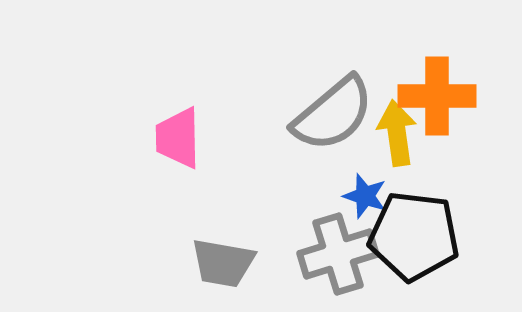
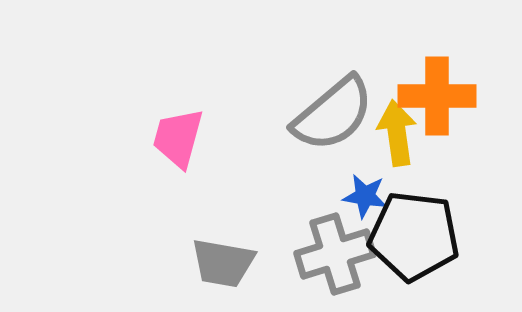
pink trapezoid: rotated 16 degrees clockwise
blue star: rotated 9 degrees counterclockwise
gray cross: moved 3 px left
